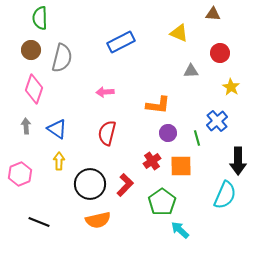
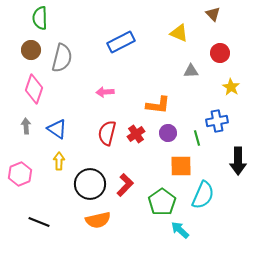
brown triangle: rotated 42 degrees clockwise
blue cross: rotated 30 degrees clockwise
red cross: moved 16 px left, 27 px up
cyan semicircle: moved 22 px left
